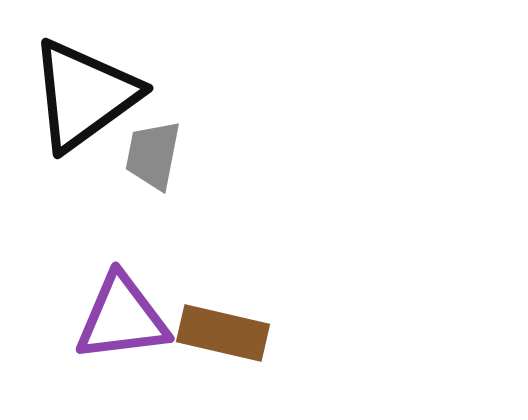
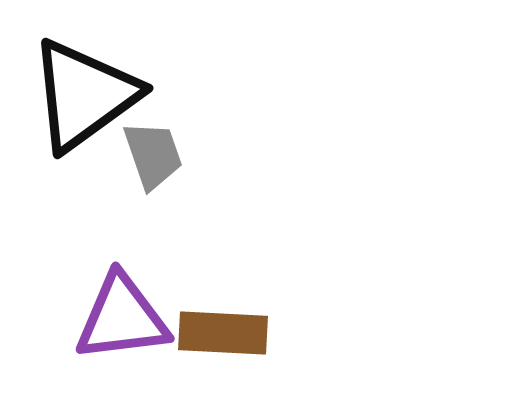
gray trapezoid: rotated 150 degrees clockwise
brown rectangle: rotated 10 degrees counterclockwise
